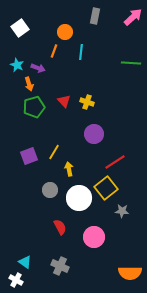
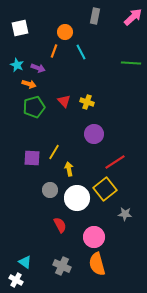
white square: rotated 24 degrees clockwise
cyan line: rotated 35 degrees counterclockwise
orange arrow: rotated 56 degrees counterclockwise
purple square: moved 3 px right, 2 px down; rotated 24 degrees clockwise
yellow square: moved 1 px left, 1 px down
white circle: moved 2 px left
gray star: moved 3 px right, 3 px down
red semicircle: moved 2 px up
gray cross: moved 2 px right
orange semicircle: moved 33 px left, 9 px up; rotated 75 degrees clockwise
